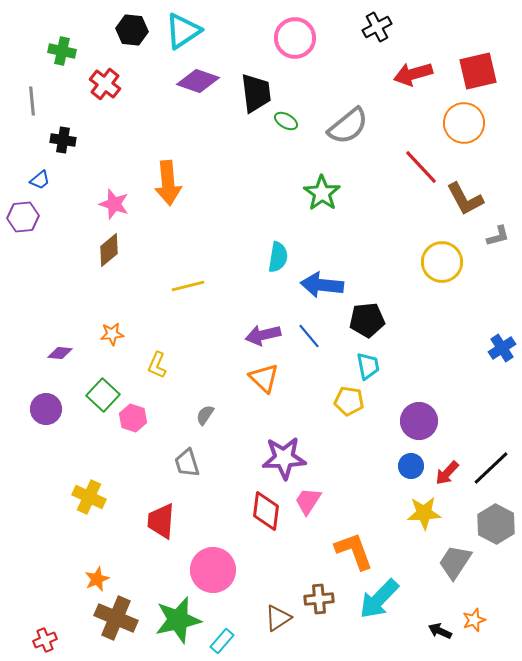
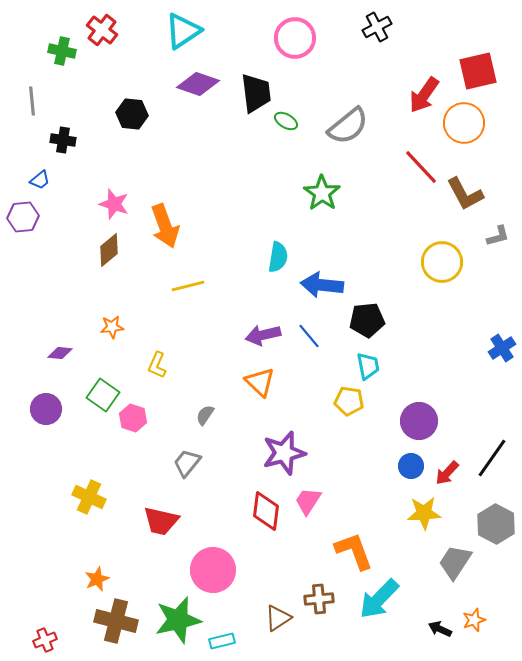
black hexagon at (132, 30): moved 84 px down
red arrow at (413, 74): moved 11 px right, 21 px down; rotated 39 degrees counterclockwise
purple diamond at (198, 81): moved 3 px down
red cross at (105, 84): moved 3 px left, 54 px up
orange arrow at (168, 183): moved 3 px left, 43 px down; rotated 15 degrees counterclockwise
brown L-shape at (465, 199): moved 5 px up
orange star at (112, 334): moved 7 px up
orange triangle at (264, 378): moved 4 px left, 4 px down
green square at (103, 395): rotated 8 degrees counterclockwise
purple star at (284, 458): moved 5 px up; rotated 12 degrees counterclockwise
gray trapezoid at (187, 463): rotated 56 degrees clockwise
black line at (491, 468): moved 1 px right, 10 px up; rotated 12 degrees counterclockwise
red trapezoid at (161, 521): rotated 81 degrees counterclockwise
brown cross at (116, 618): moved 3 px down; rotated 9 degrees counterclockwise
black arrow at (440, 631): moved 2 px up
cyan rectangle at (222, 641): rotated 35 degrees clockwise
